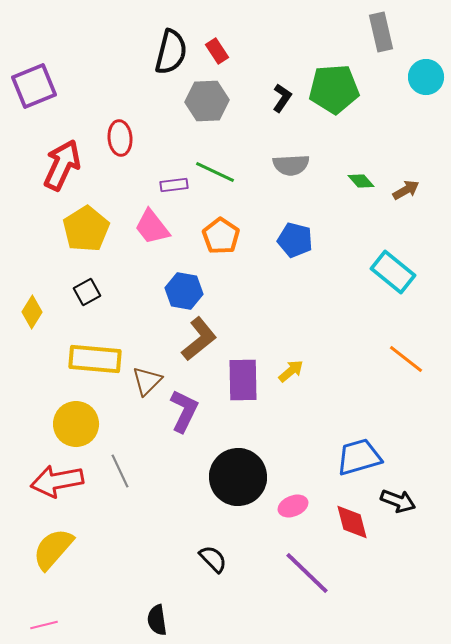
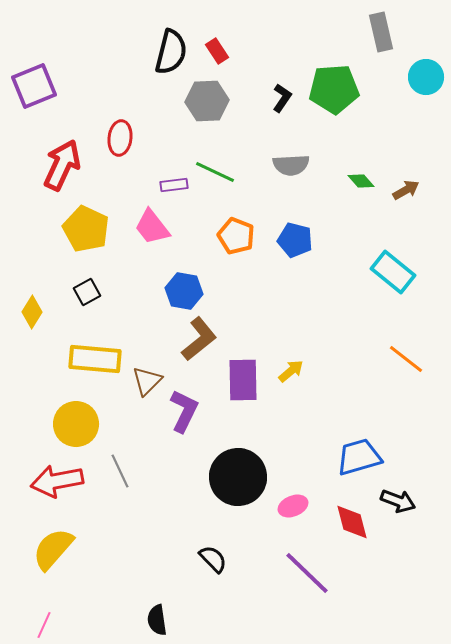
red ellipse at (120, 138): rotated 12 degrees clockwise
yellow pentagon at (86, 229): rotated 15 degrees counterclockwise
orange pentagon at (221, 236): moved 15 px right; rotated 12 degrees counterclockwise
pink line at (44, 625): rotated 52 degrees counterclockwise
